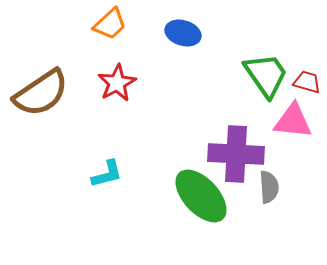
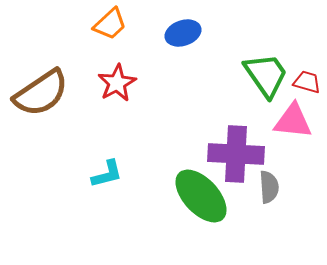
blue ellipse: rotated 36 degrees counterclockwise
